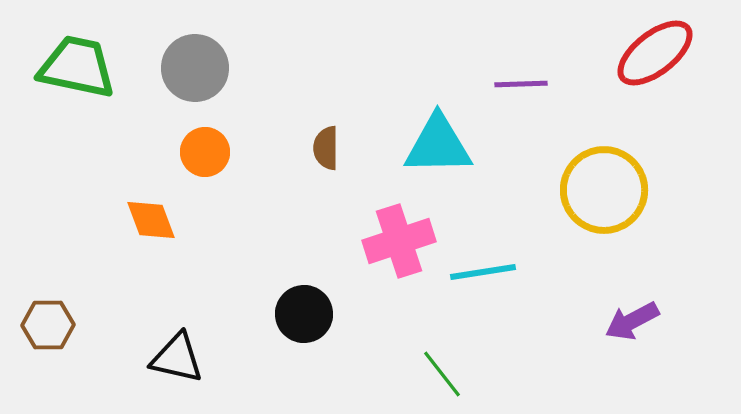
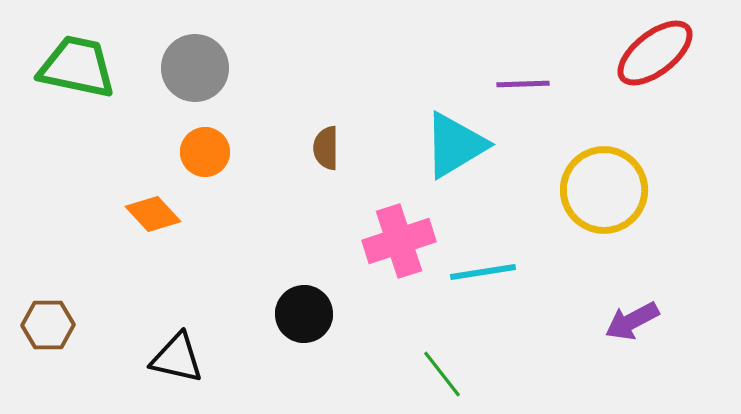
purple line: moved 2 px right
cyan triangle: moved 17 px right; rotated 30 degrees counterclockwise
orange diamond: moved 2 px right, 6 px up; rotated 22 degrees counterclockwise
